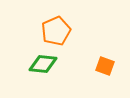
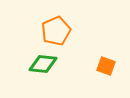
orange square: moved 1 px right
